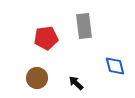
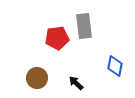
red pentagon: moved 11 px right
blue diamond: rotated 25 degrees clockwise
